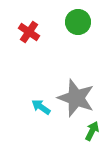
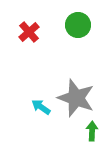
green circle: moved 3 px down
red cross: rotated 15 degrees clockwise
green arrow: rotated 24 degrees counterclockwise
